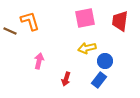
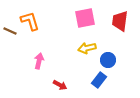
blue circle: moved 3 px right, 1 px up
red arrow: moved 6 px left, 6 px down; rotated 80 degrees counterclockwise
